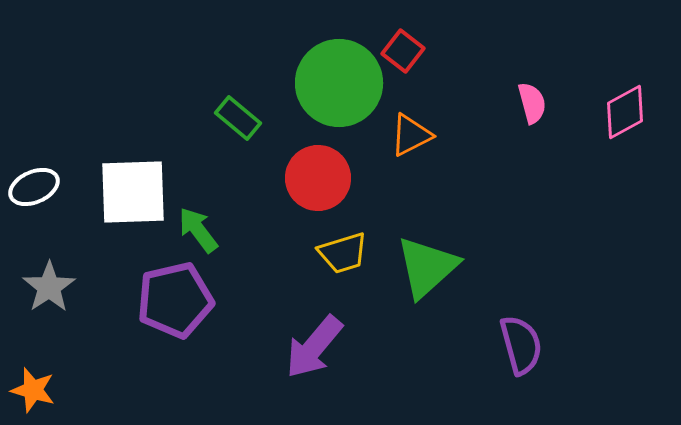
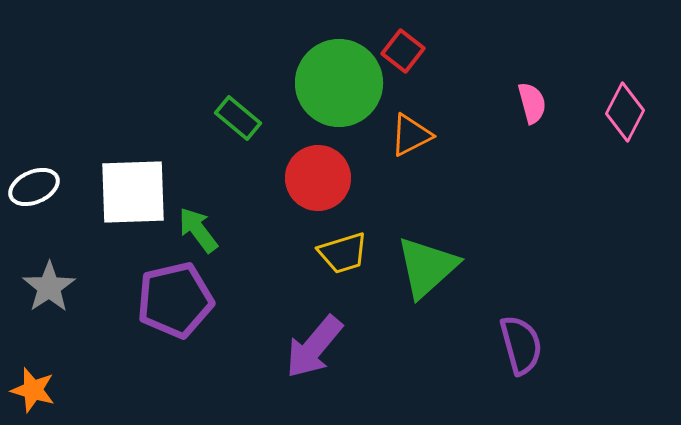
pink diamond: rotated 34 degrees counterclockwise
